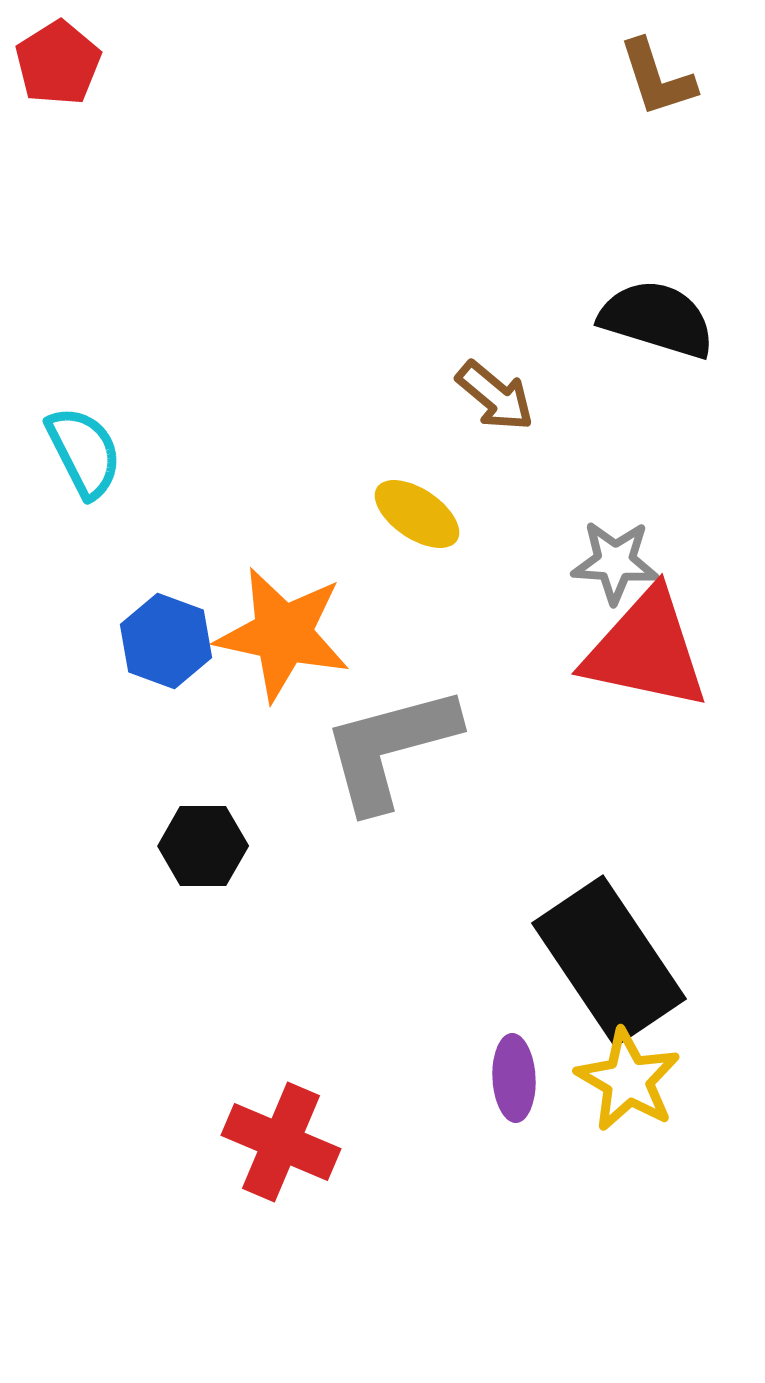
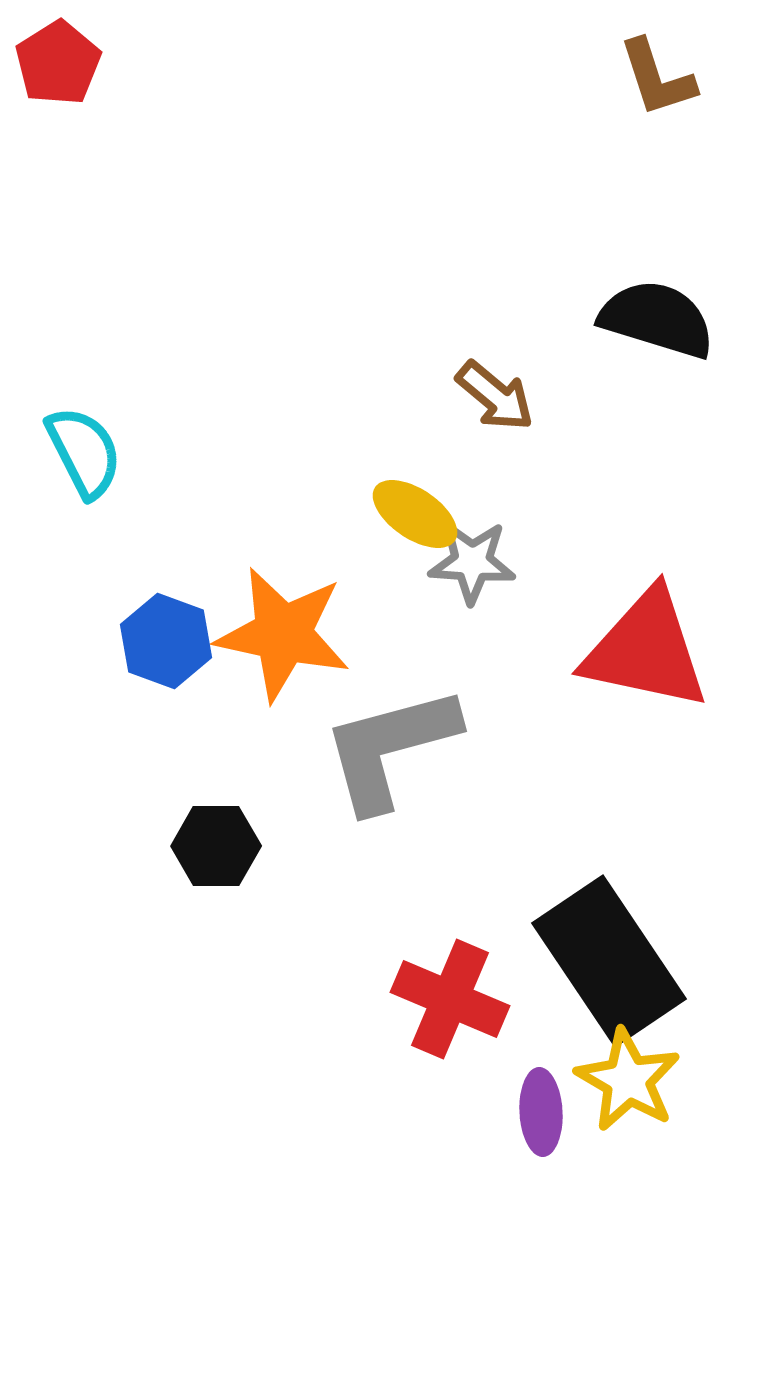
yellow ellipse: moved 2 px left
gray star: moved 143 px left
black hexagon: moved 13 px right
purple ellipse: moved 27 px right, 34 px down
red cross: moved 169 px right, 143 px up
